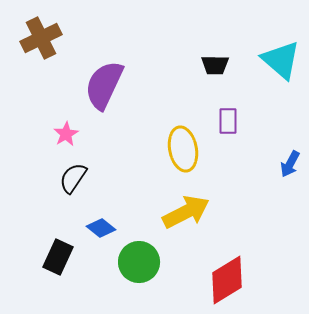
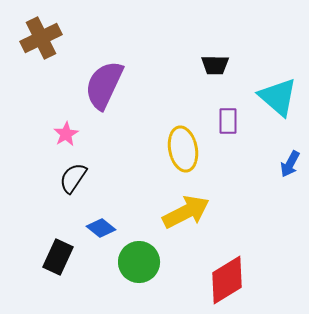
cyan triangle: moved 3 px left, 37 px down
